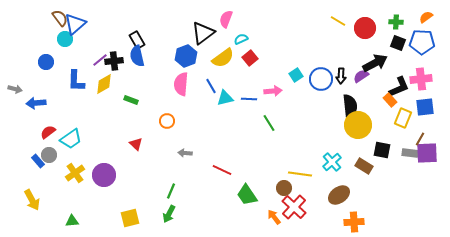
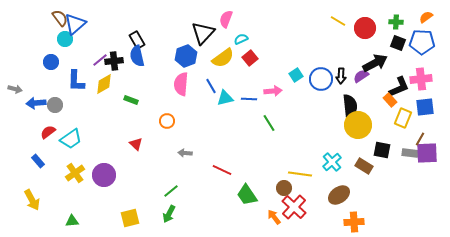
black triangle at (203, 33): rotated 10 degrees counterclockwise
blue circle at (46, 62): moved 5 px right
gray circle at (49, 155): moved 6 px right, 50 px up
green line at (171, 191): rotated 28 degrees clockwise
